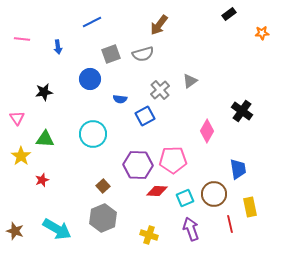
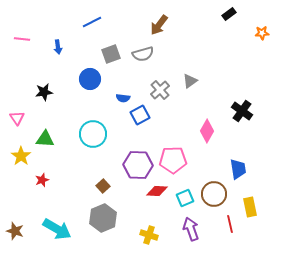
blue semicircle: moved 3 px right, 1 px up
blue square: moved 5 px left, 1 px up
